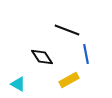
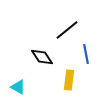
black line: rotated 60 degrees counterclockwise
yellow rectangle: rotated 54 degrees counterclockwise
cyan triangle: moved 3 px down
